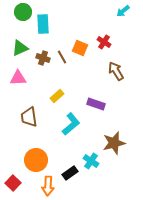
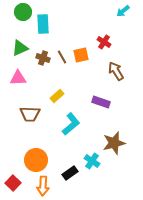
orange square: moved 1 px right, 7 px down; rotated 35 degrees counterclockwise
purple rectangle: moved 5 px right, 2 px up
brown trapezoid: moved 1 px right, 3 px up; rotated 80 degrees counterclockwise
cyan cross: moved 1 px right
orange arrow: moved 5 px left
